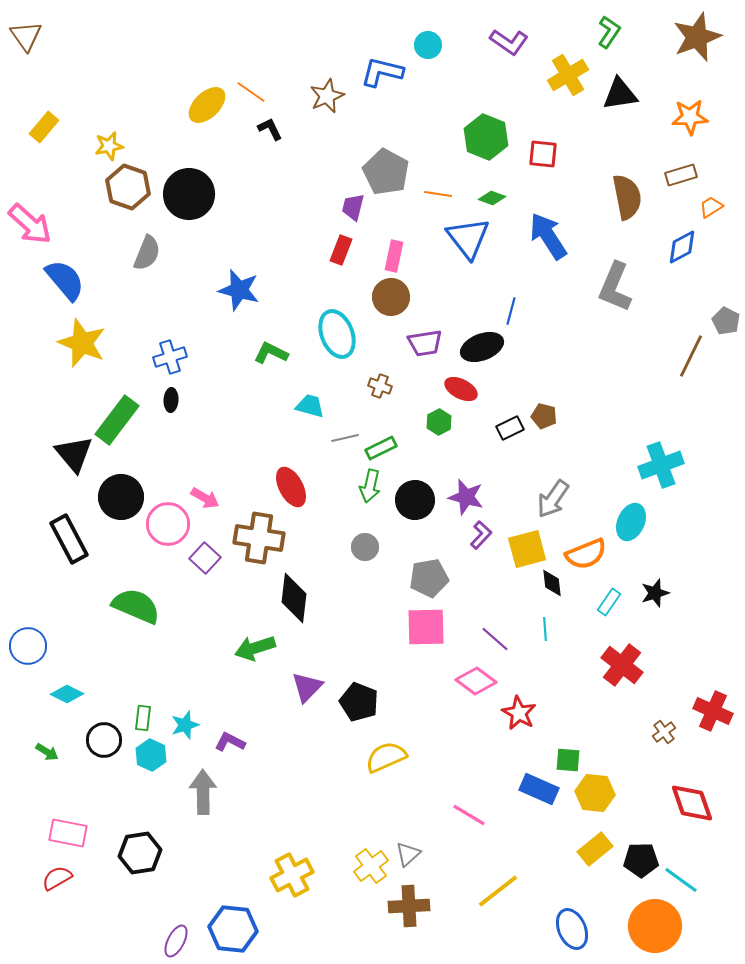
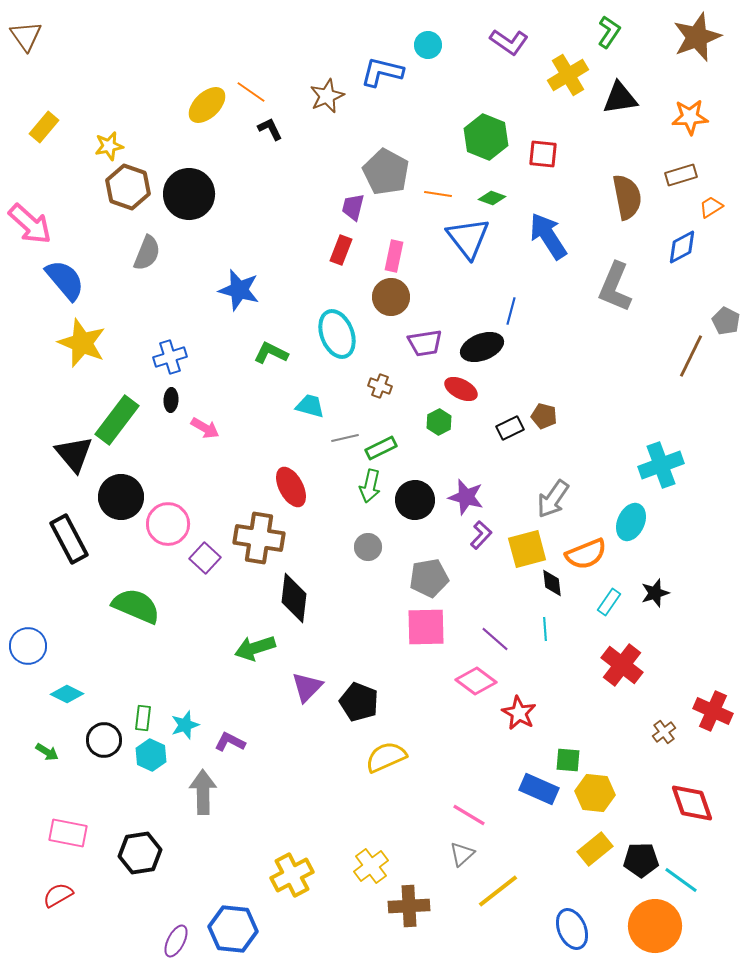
black triangle at (620, 94): moved 4 px down
pink arrow at (205, 498): moved 70 px up
gray circle at (365, 547): moved 3 px right
gray triangle at (408, 854): moved 54 px right
red semicircle at (57, 878): moved 1 px right, 17 px down
